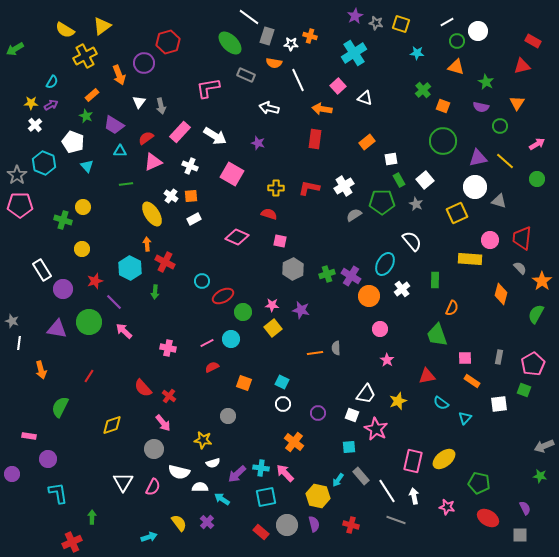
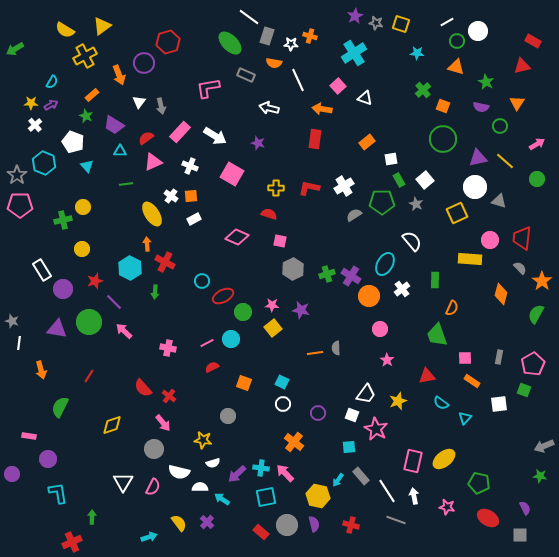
green circle at (443, 141): moved 2 px up
green cross at (63, 220): rotated 30 degrees counterclockwise
